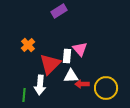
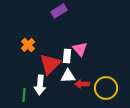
white triangle: moved 3 px left
